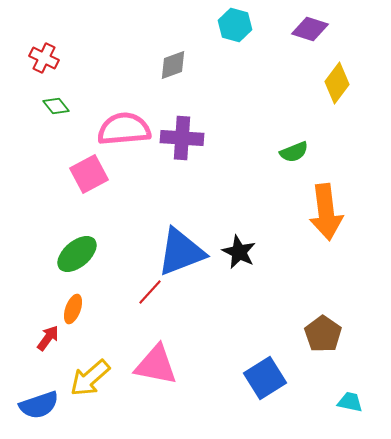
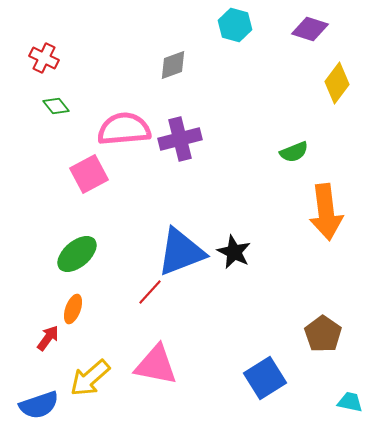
purple cross: moved 2 px left, 1 px down; rotated 18 degrees counterclockwise
black star: moved 5 px left
